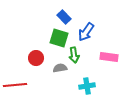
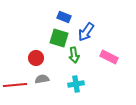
blue rectangle: rotated 24 degrees counterclockwise
pink rectangle: rotated 18 degrees clockwise
gray semicircle: moved 18 px left, 11 px down
cyan cross: moved 11 px left, 2 px up
